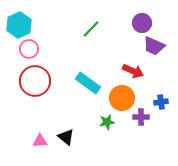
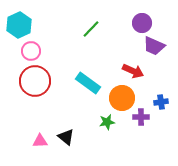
pink circle: moved 2 px right, 2 px down
